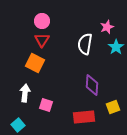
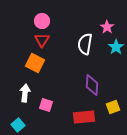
pink star: rotated 16 degrees counterclockwise
